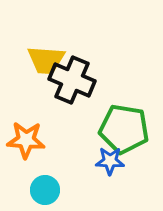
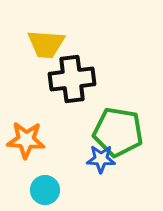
yellow trapezoid: moved 16 px up
black cross: moved 1 px up; rotated 30 degrees counterclockwise
green pentagon: moved 6 px left, 3 px down
blue star: moved 9 px left, 2 px up
